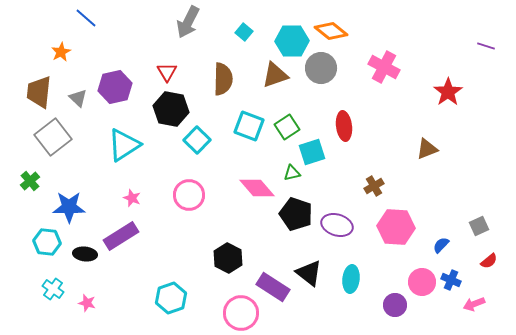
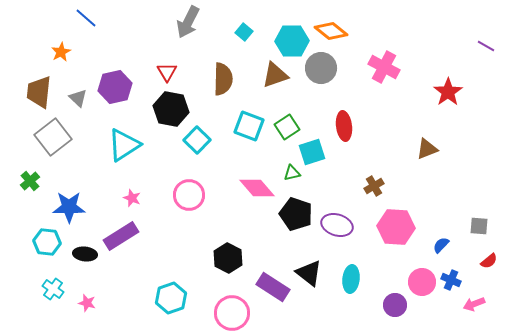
purple line at (486, 46): rotated 12 degrees clockwise
gray square at (479, 226): rotated 30 degrees clockwise
pink circle at (241, 313): moved 9 px left
